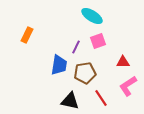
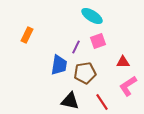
red line: moved 1 px right, 4 px down
